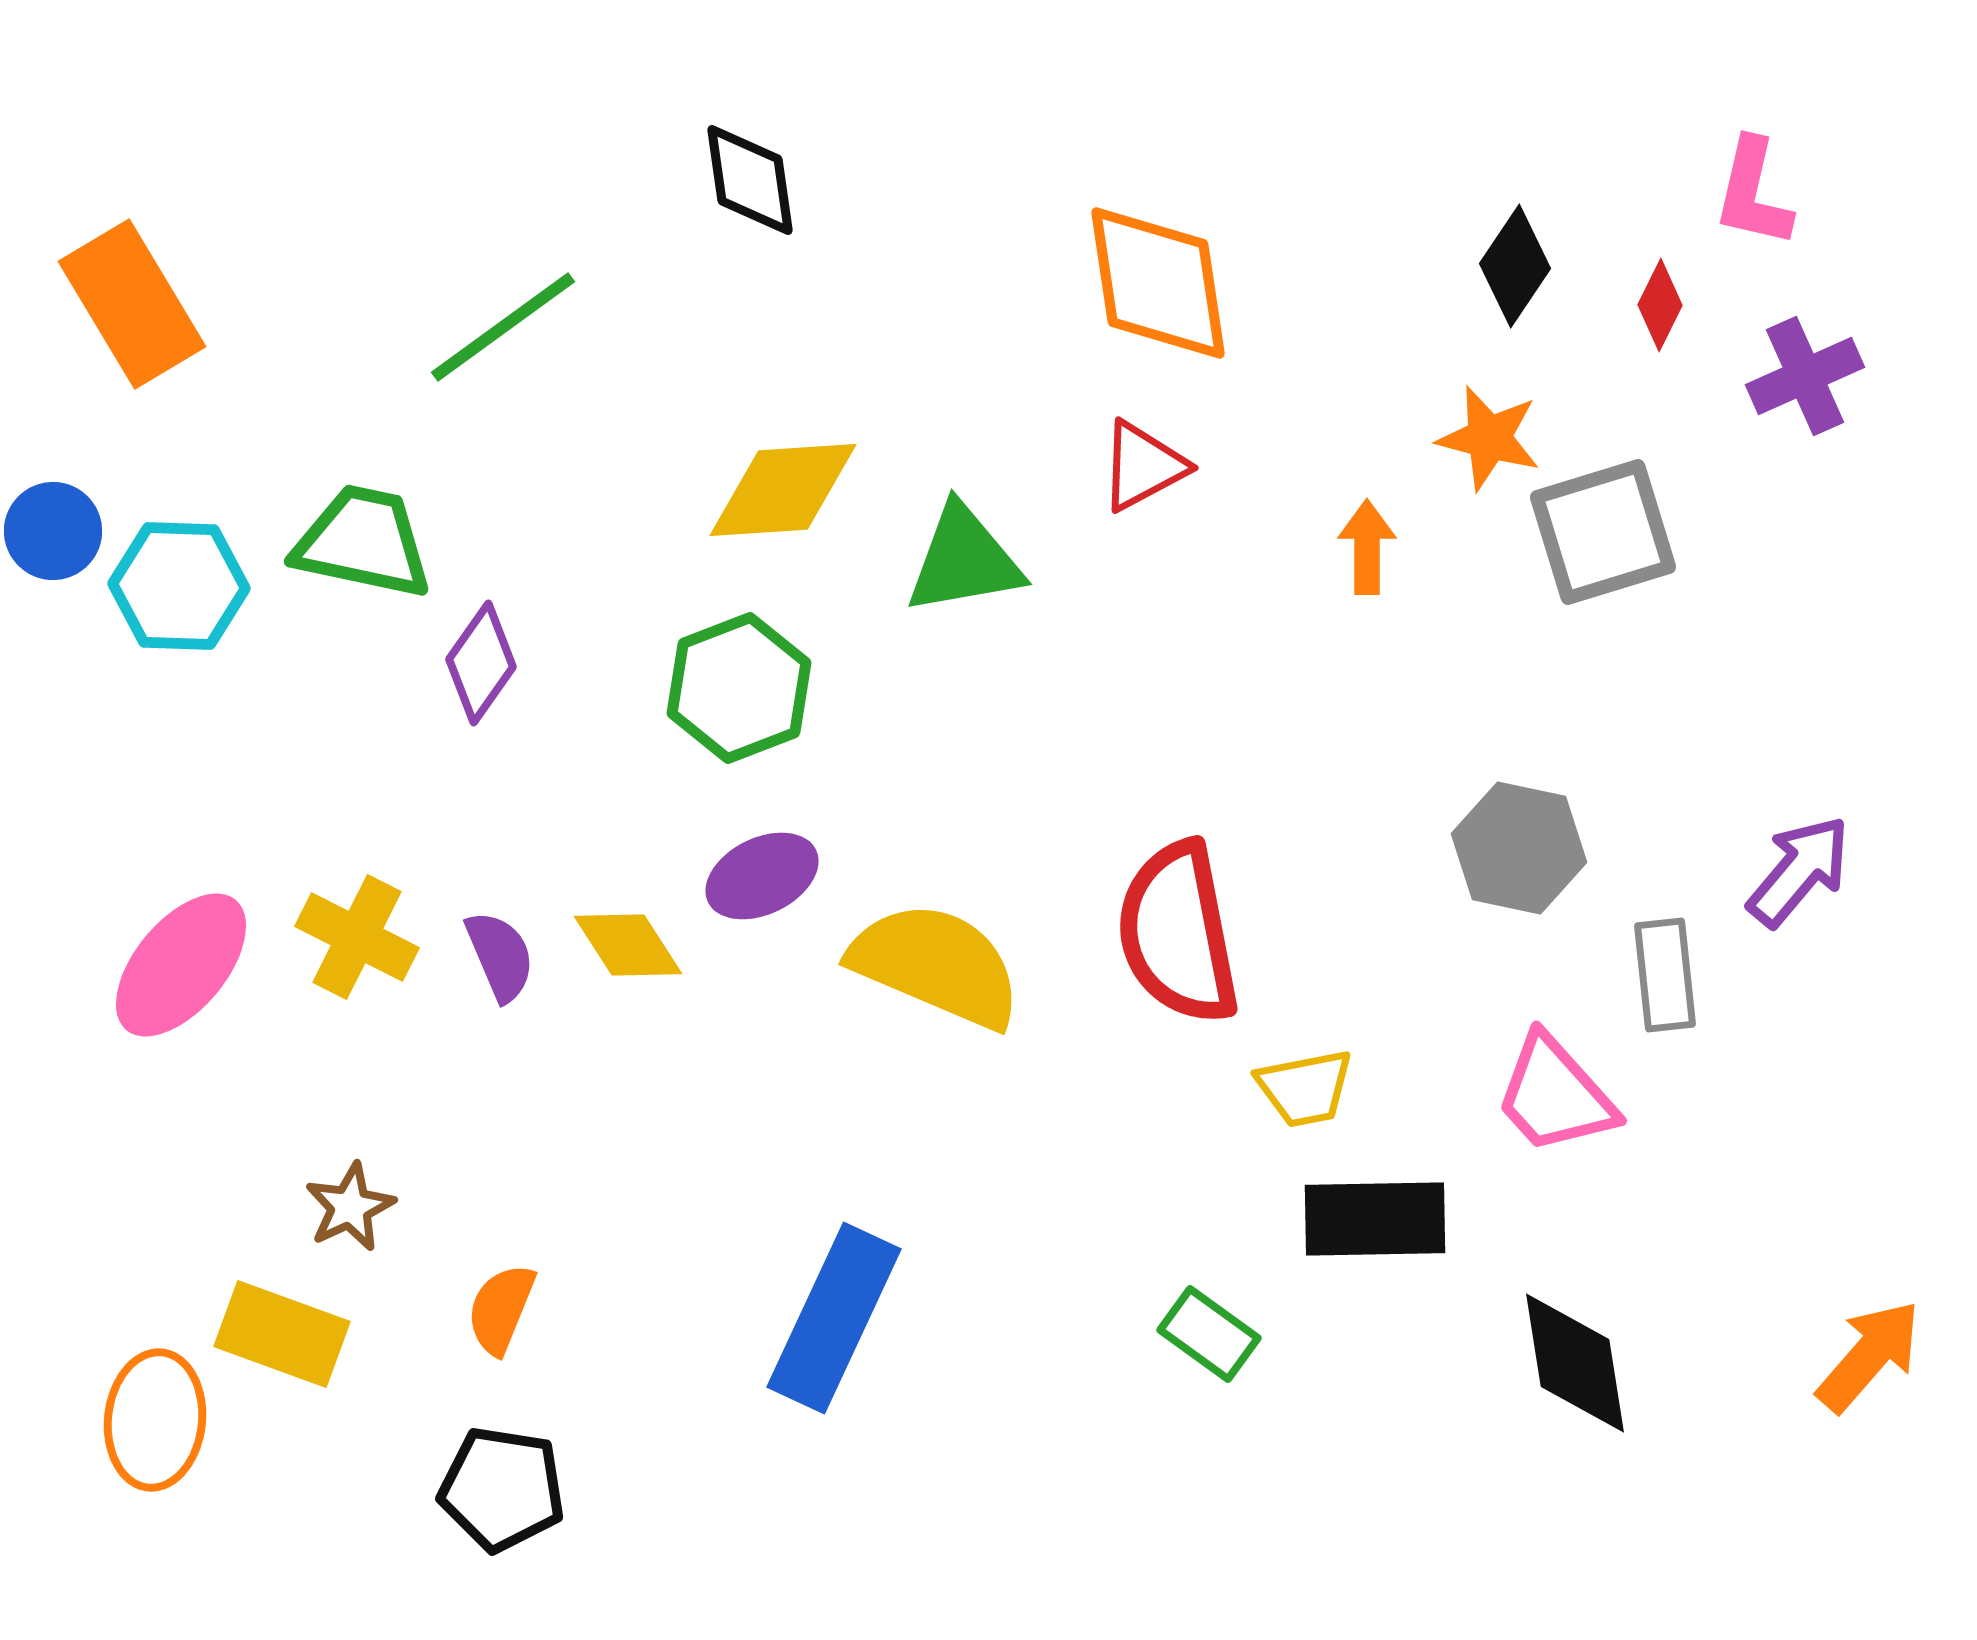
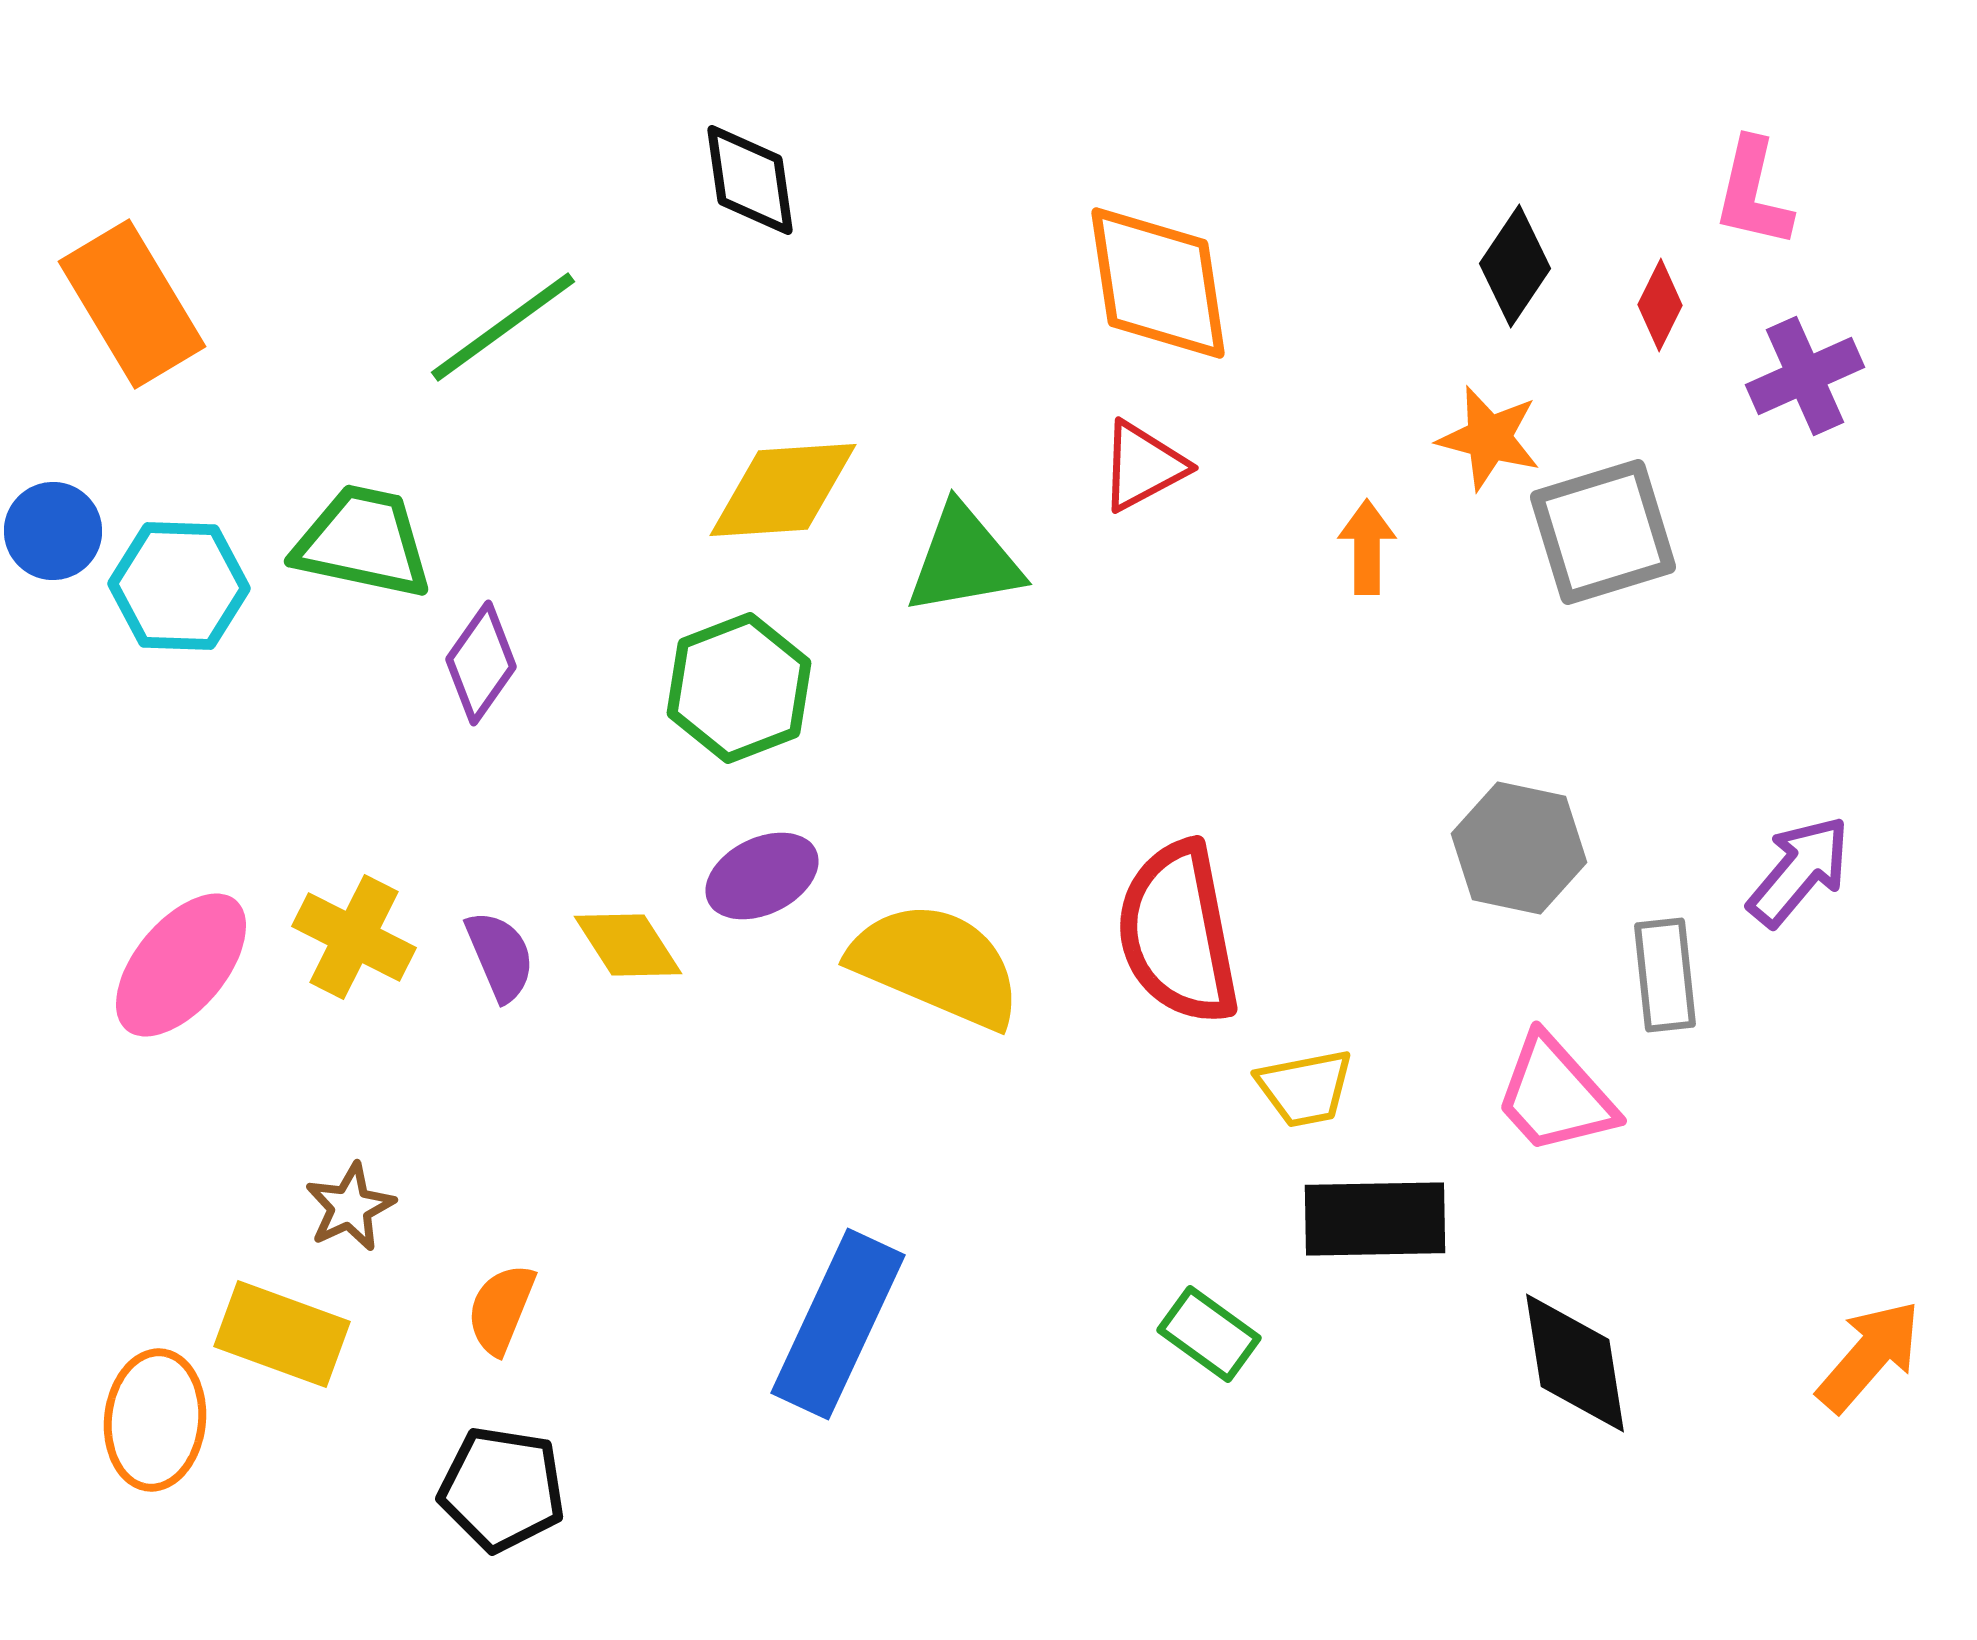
yellow cross at (357, 937): moved 3 px left
blue rectangle at (834, 1318): moved 4 px right, 6 px down
